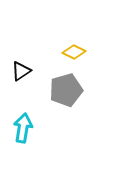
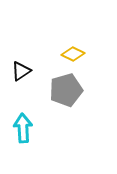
yellow diamond: moved 1 px left, 2 px down
cyan arrow: rotated 12 degrees counterclockwise
